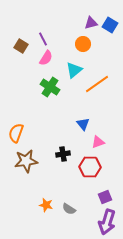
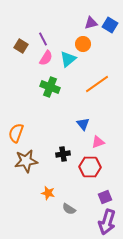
cyan triangle: moved 6 px left, 11 px up
green cross: rotated 12 degrees counterclockwise
orange star: moved 2 px right, 12 px up
